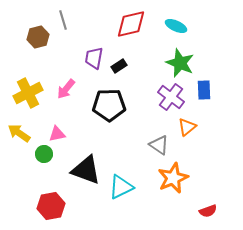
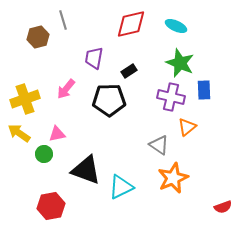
black rectangle: moved 10 px right, 5 px down
yellow cross: moved 3 px left, 6 px down; rotated 8 degrees clockwise
purple cross: rotated 24 degrees counterclockwise
black pentagon: moved 5 px up
red semicircle: moved 15 px right, 4 px up
